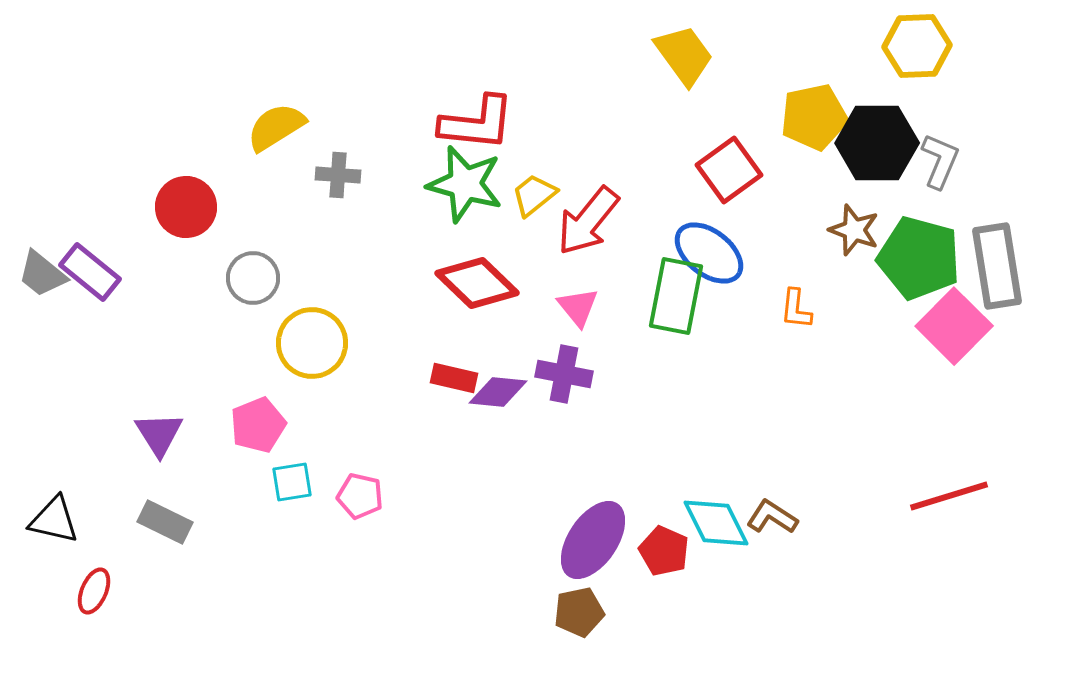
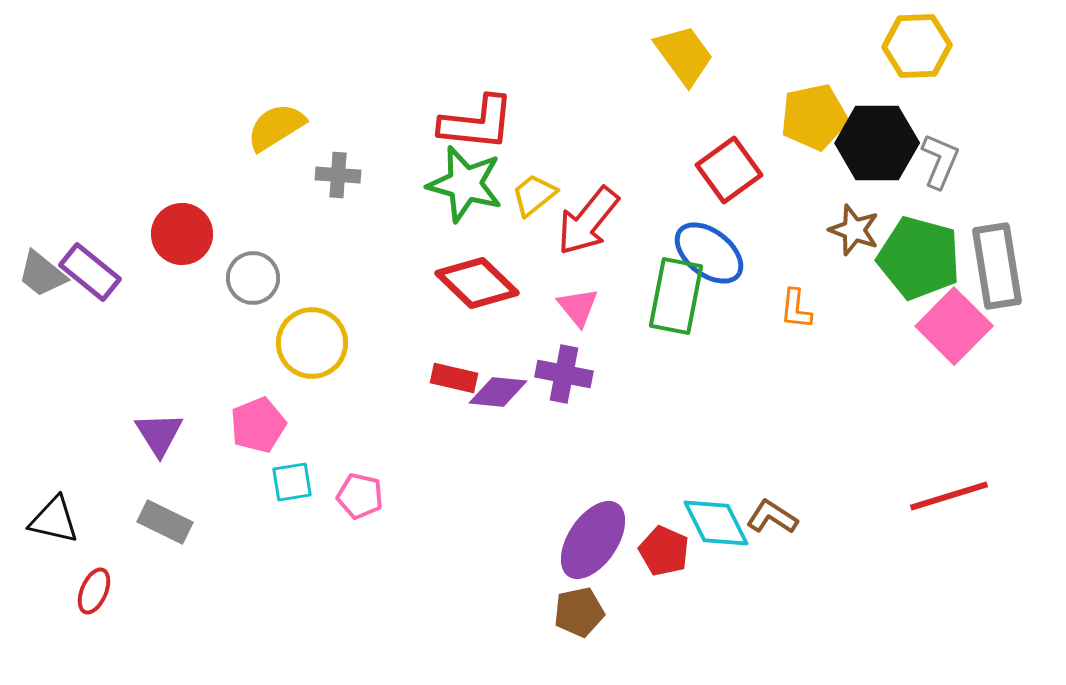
red circle at (186, 207): moved 4 px left, 27 px down
